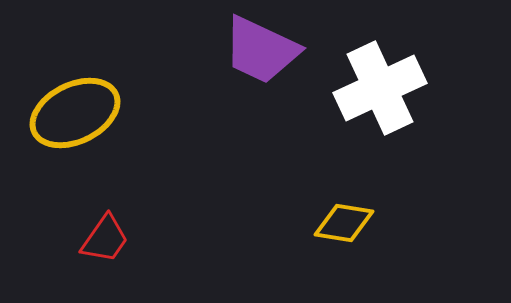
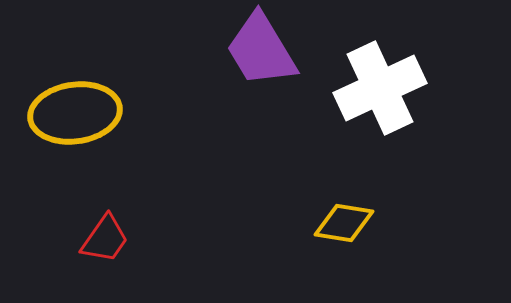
purple trapezoid: rotated 34 degrees clockwise
yellow ellipse: rotated 18 degrees clockwise
